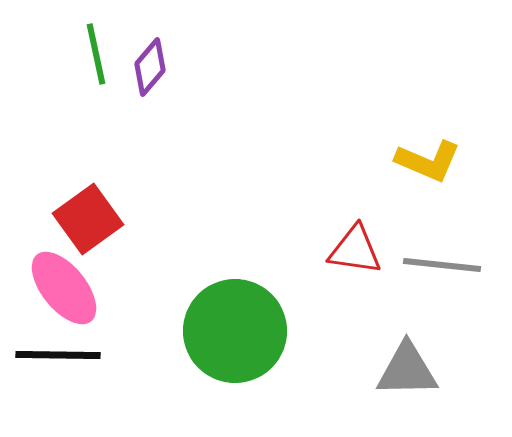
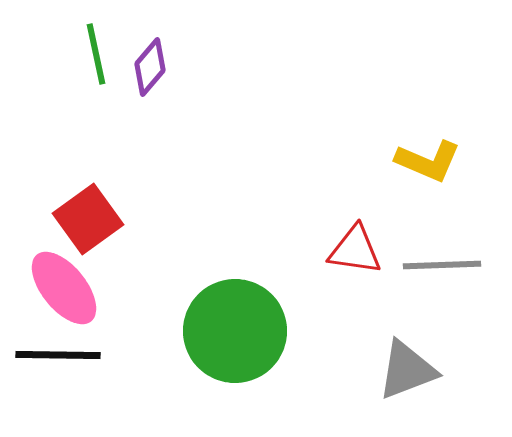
gray line: rotated 8 degrees counterclockwise
gray triangle: rotated 20 degrees counterclockwise
